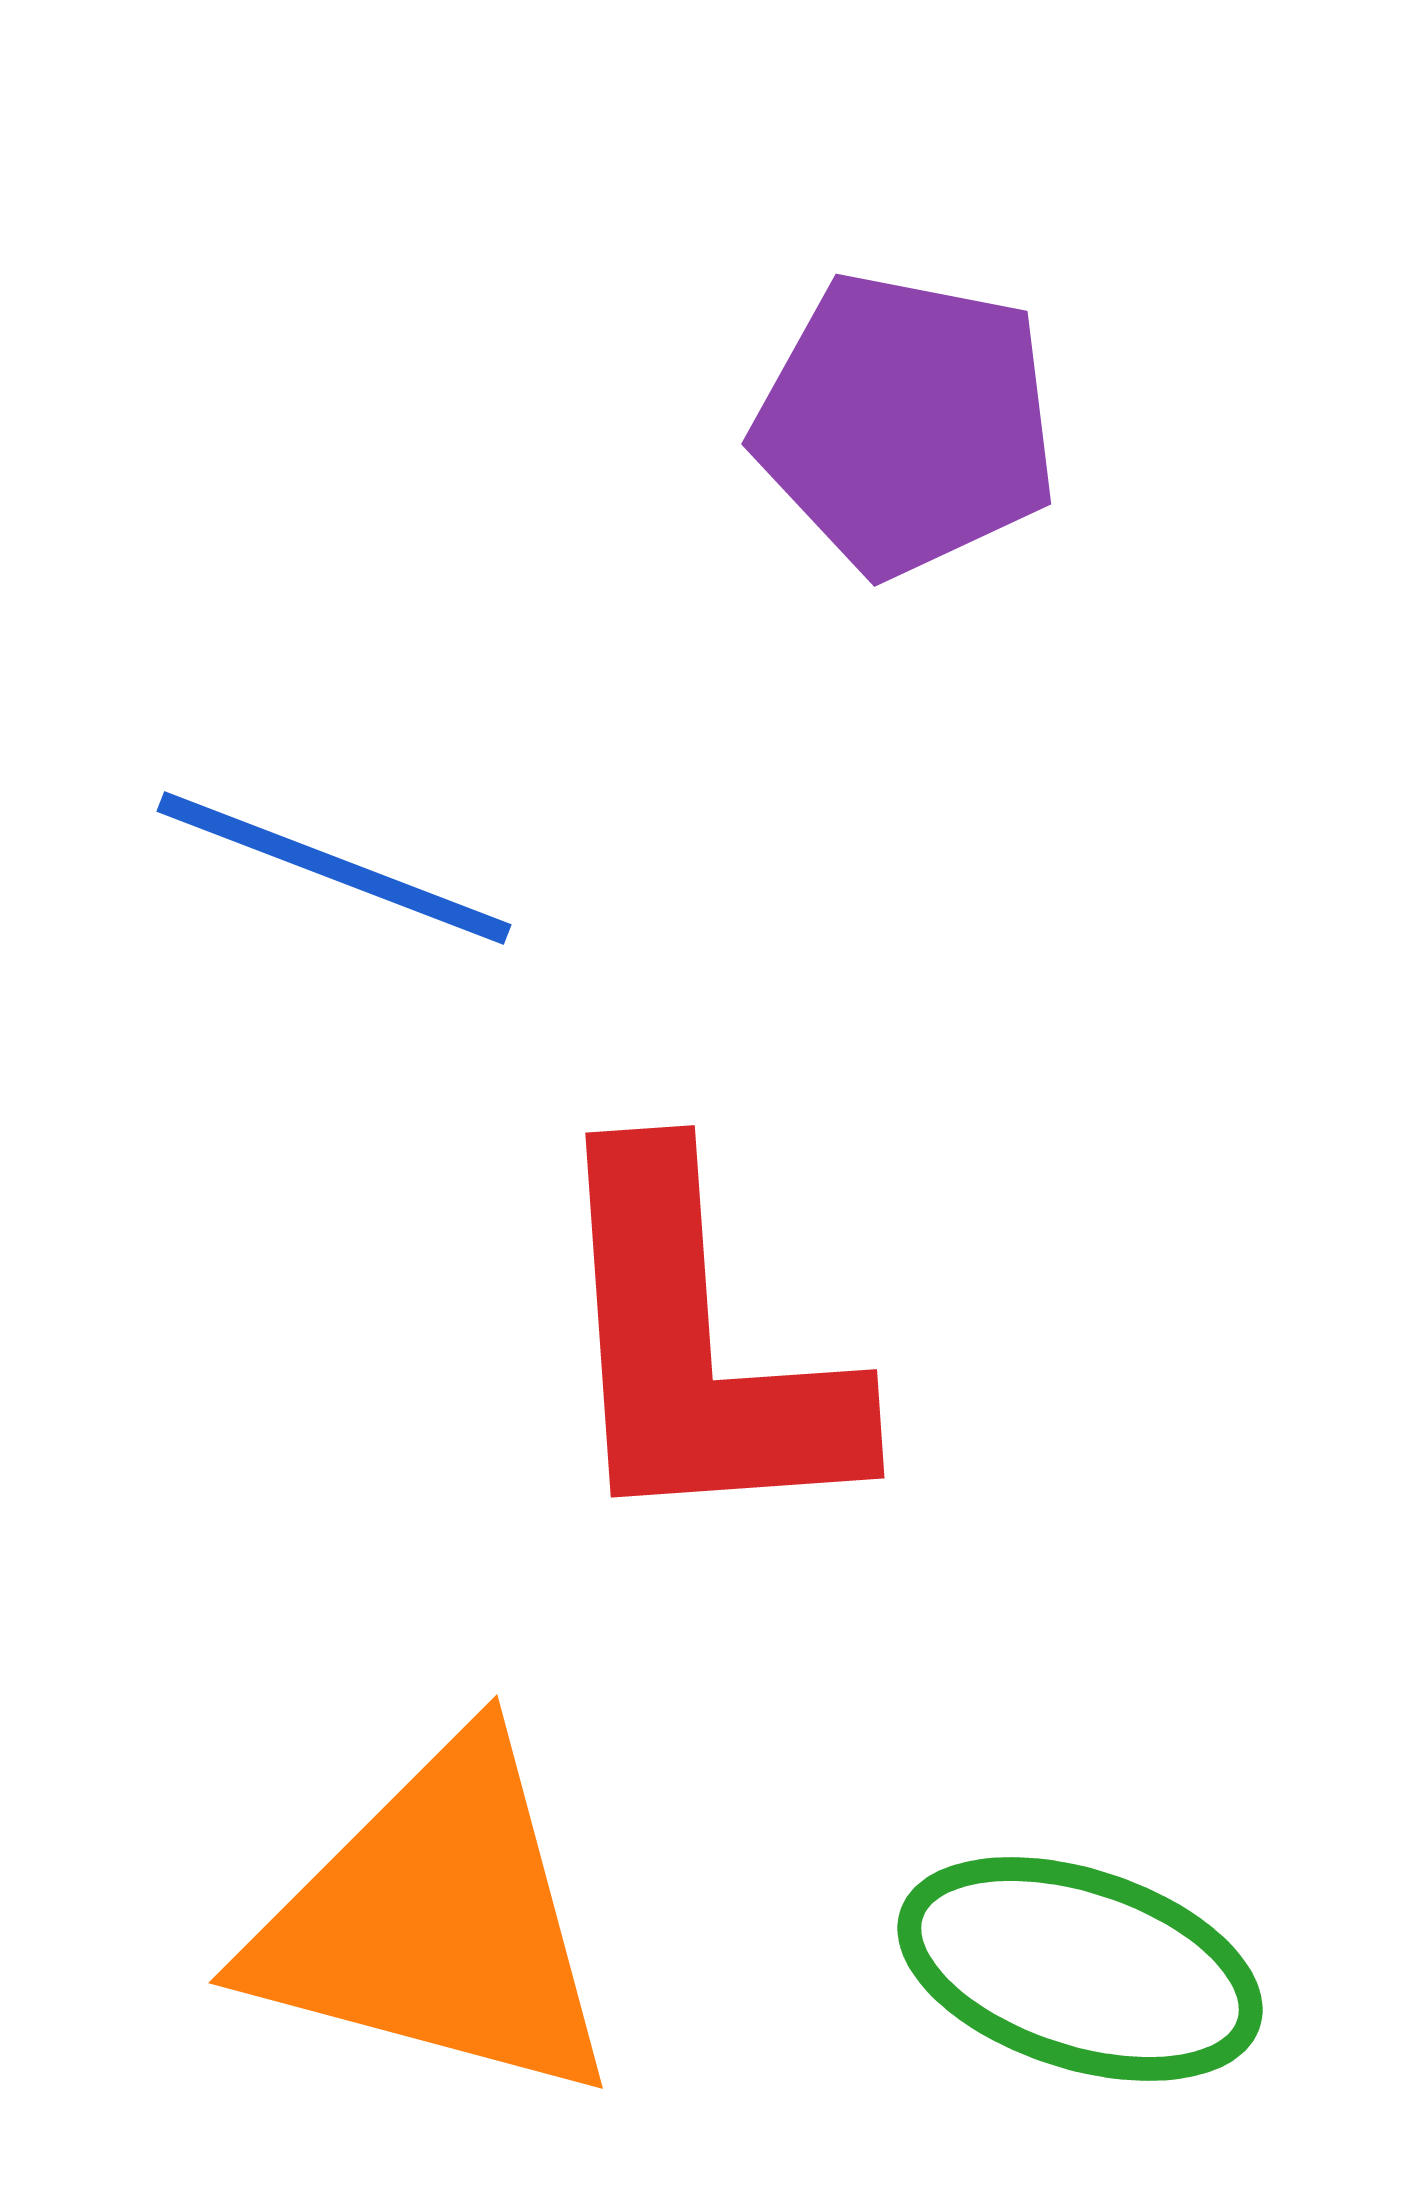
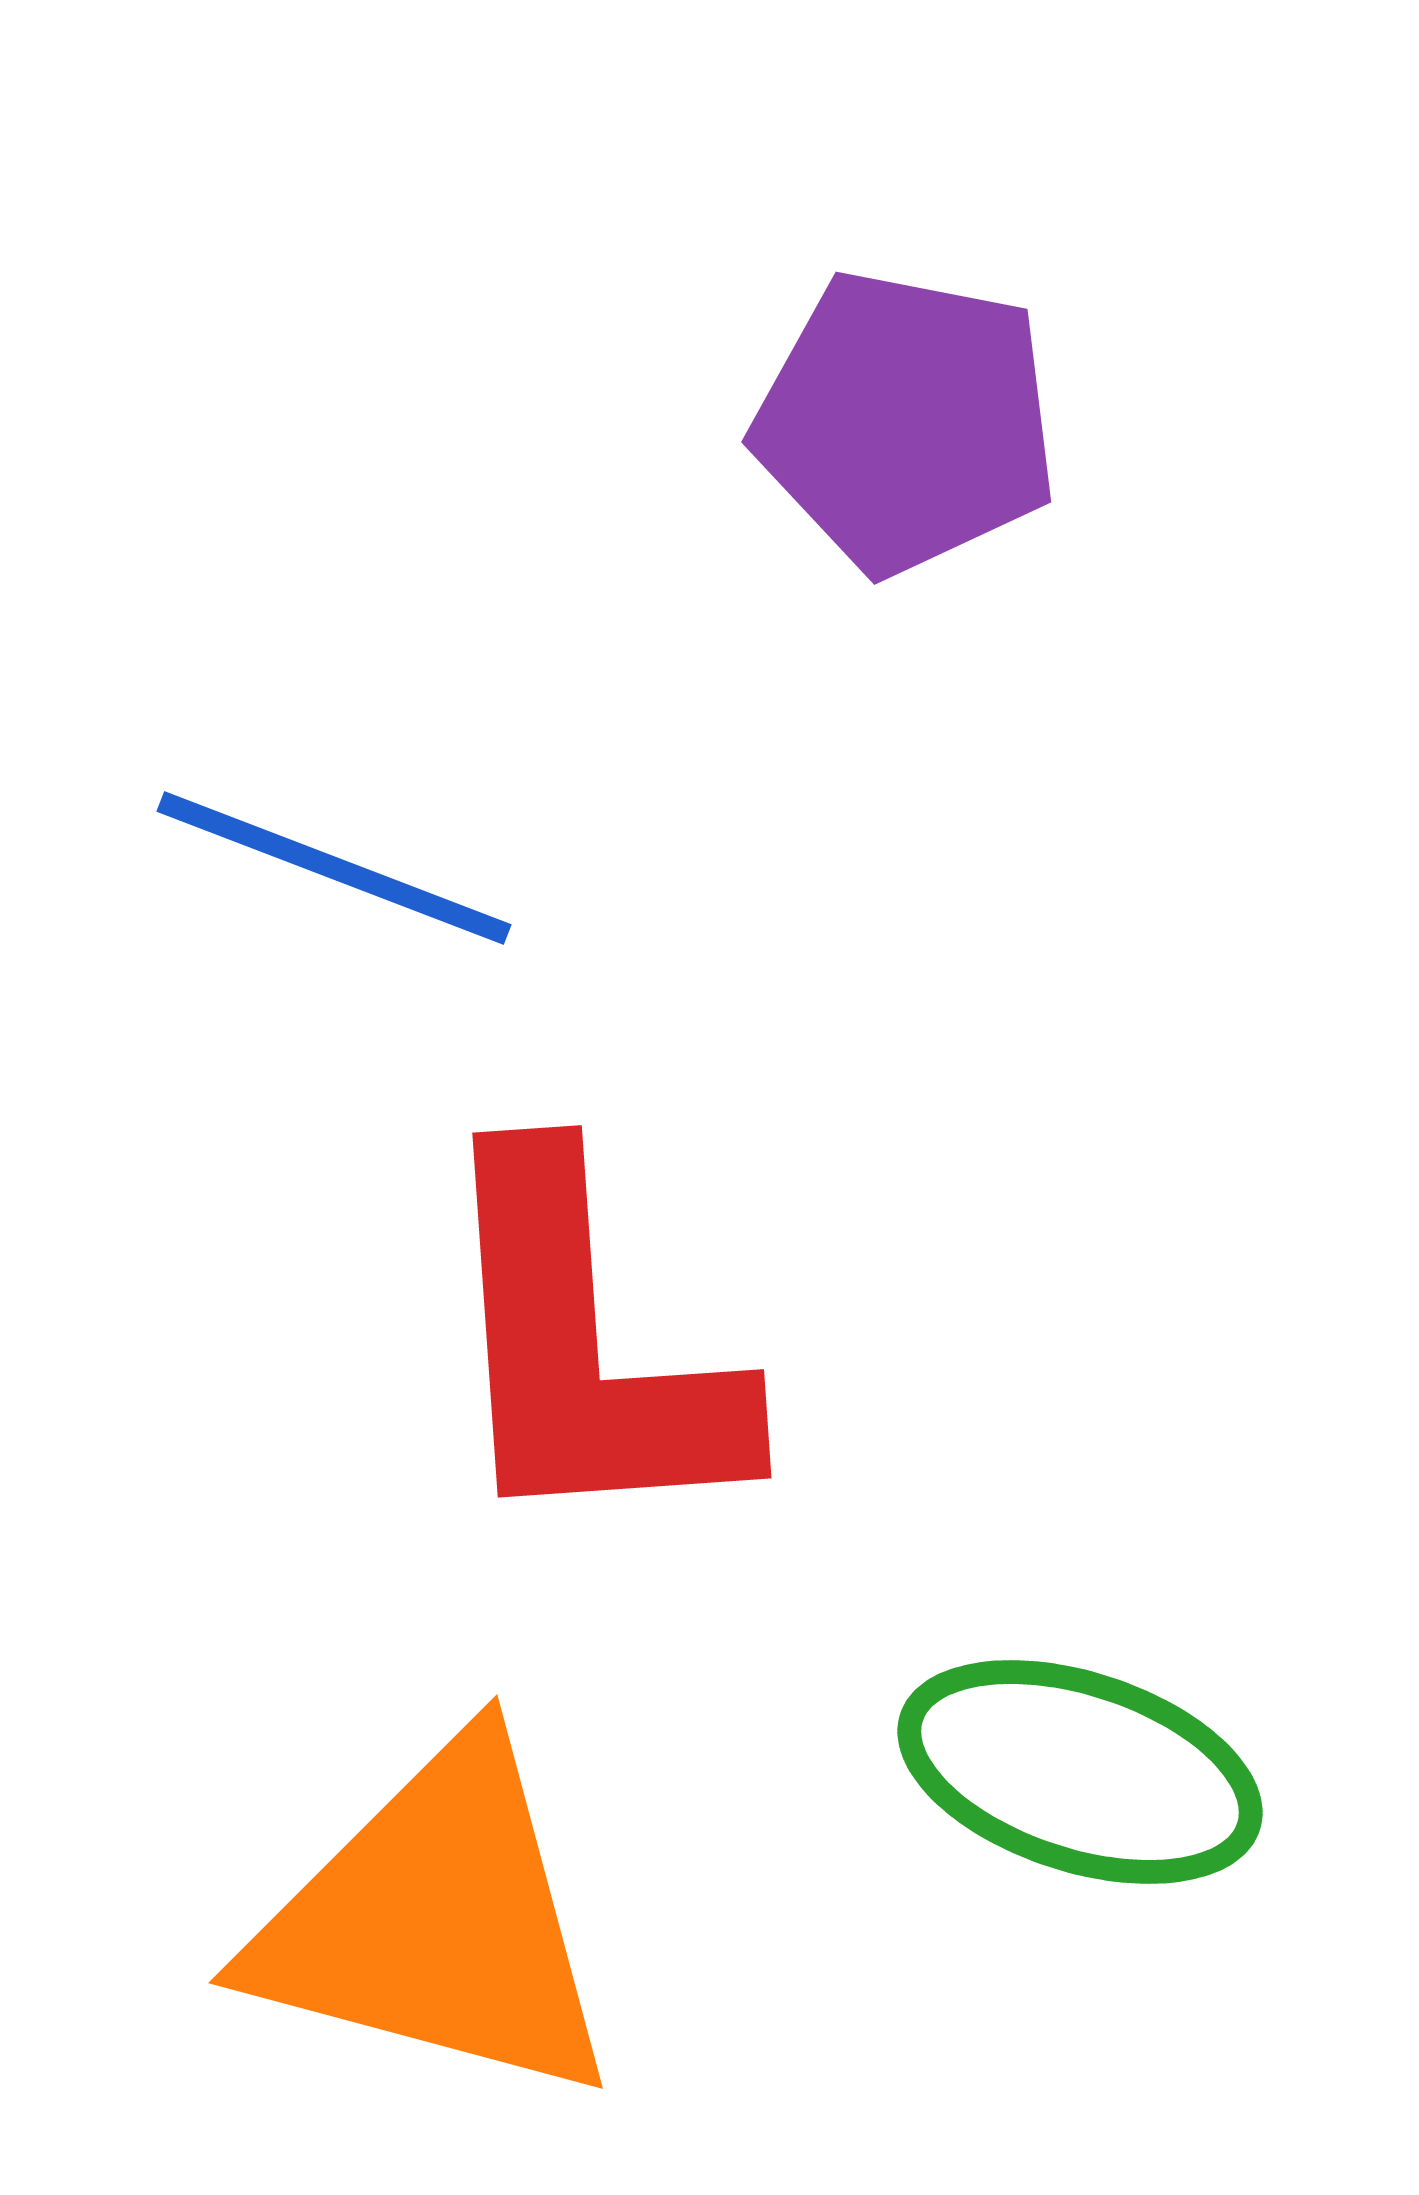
purple pentagon: moved 2 px up
red L-shape: moved 113 px left
green ellipse: moved 197 px up
